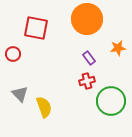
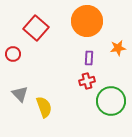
orange circle: moved 2 px down
red square: rotated 30 degrees clockwise
purple rectangle: rotated 40 degrees clockwise
